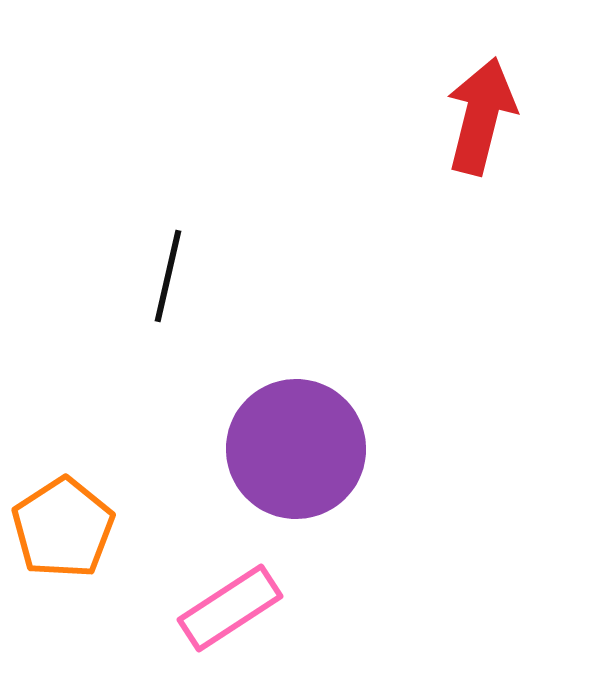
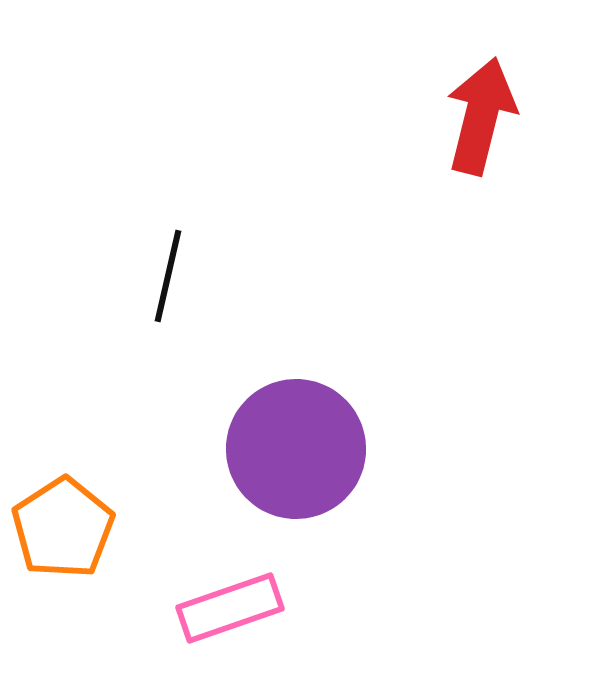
pink rectangle: rotated 14 degrees clockwise
